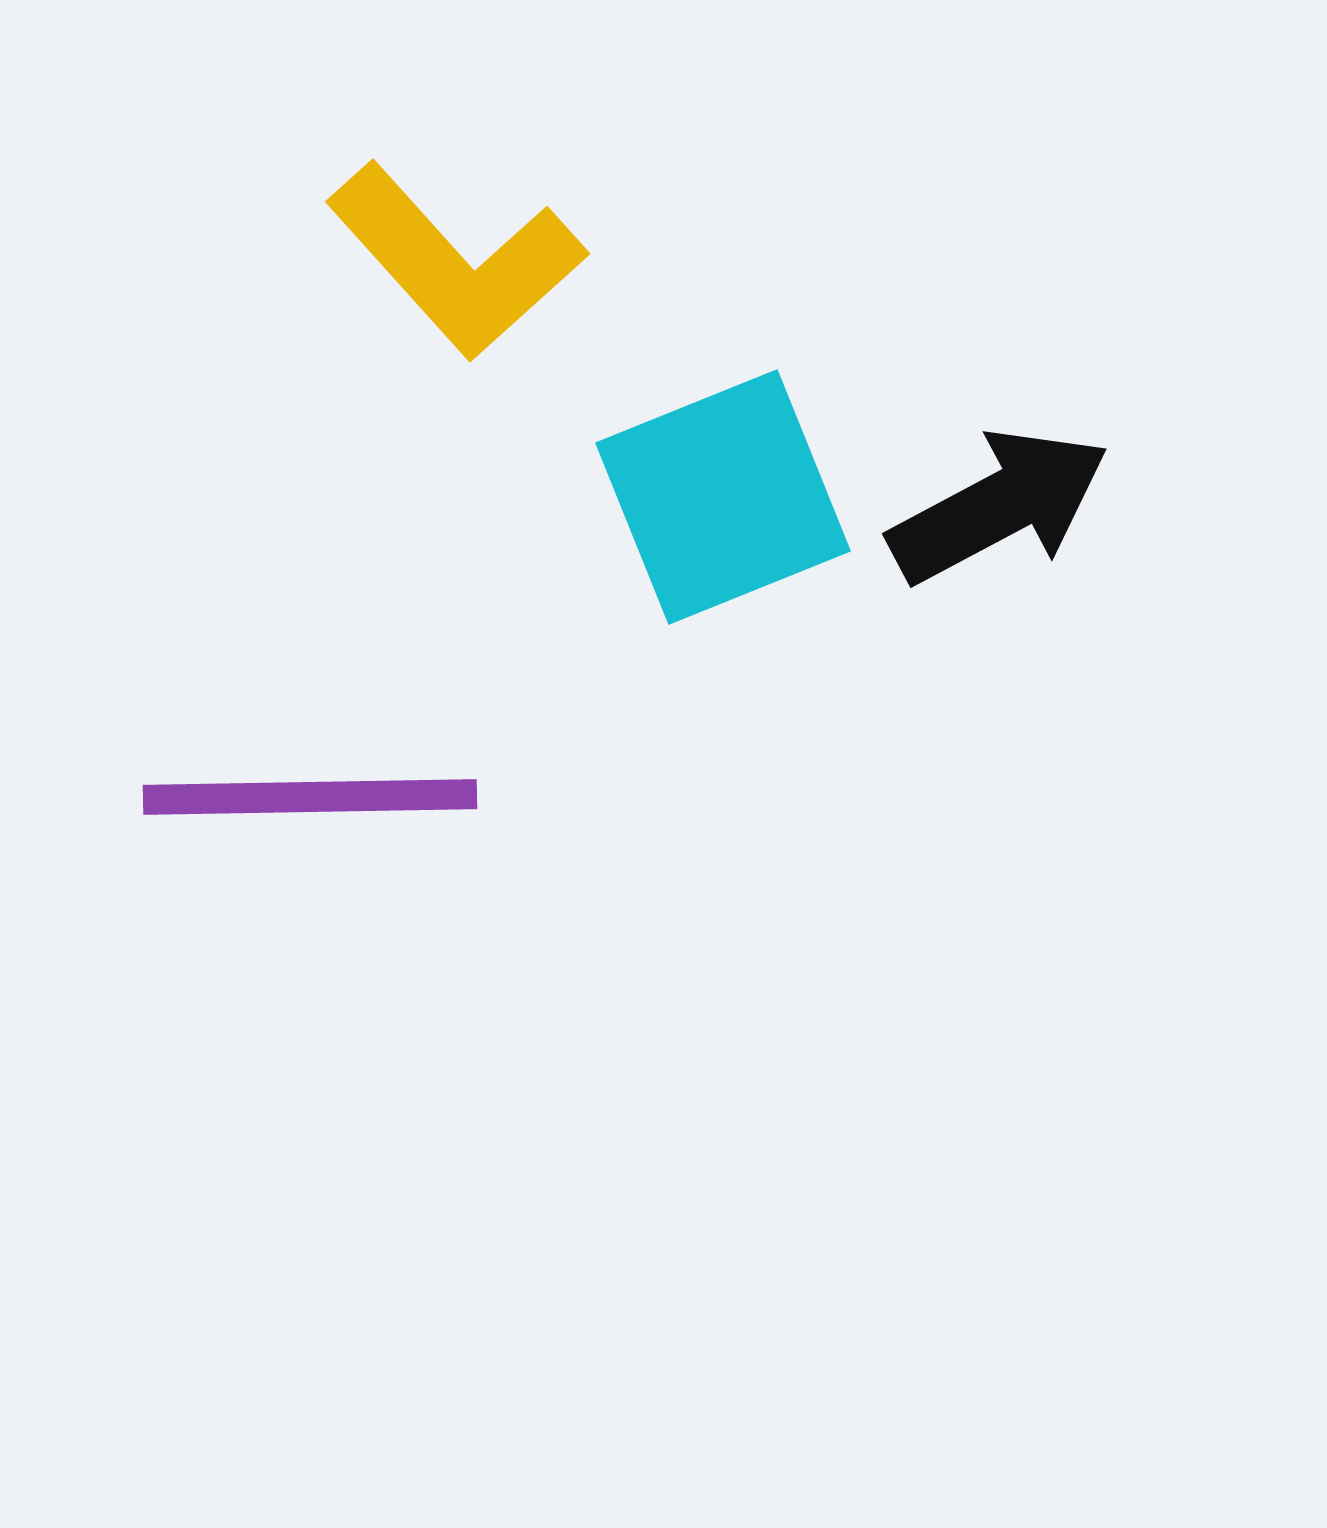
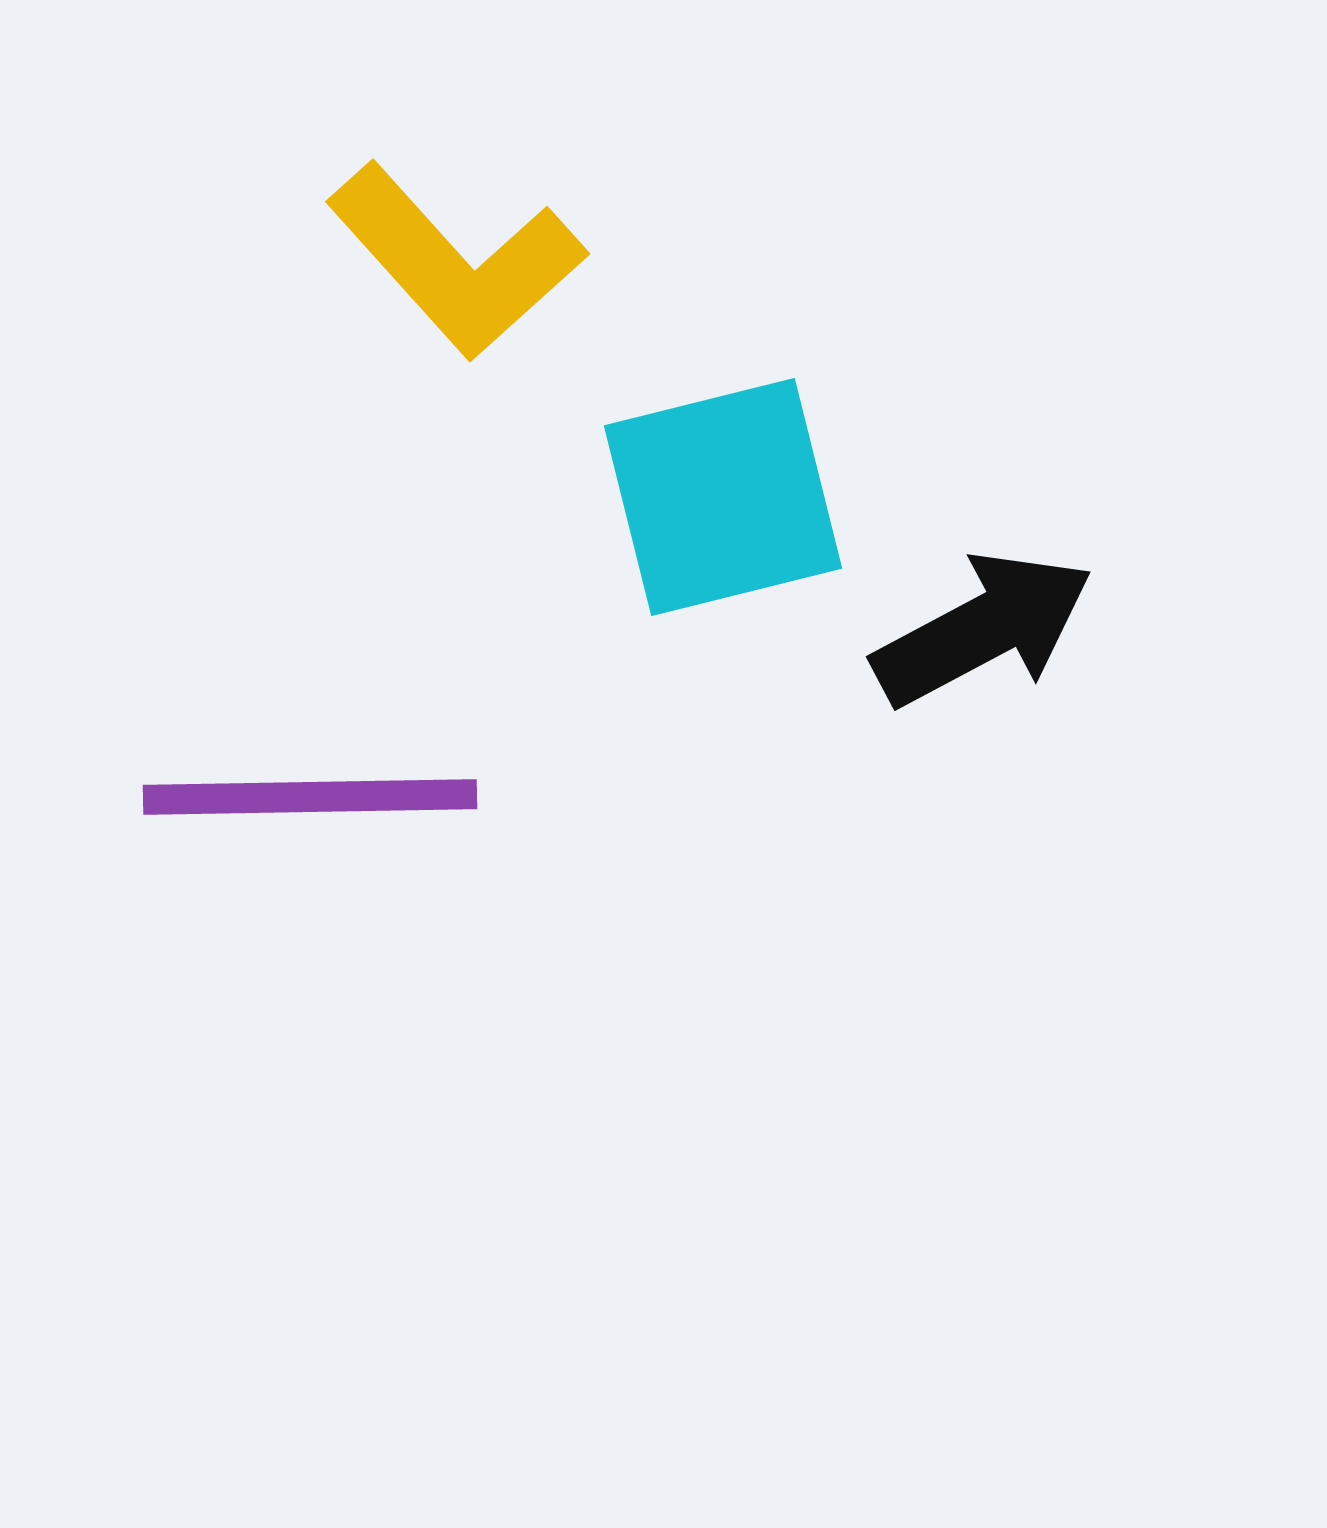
cyan square: rotated 8 degrees clockwise
black arrow: moved 16 px left, 123 px down
